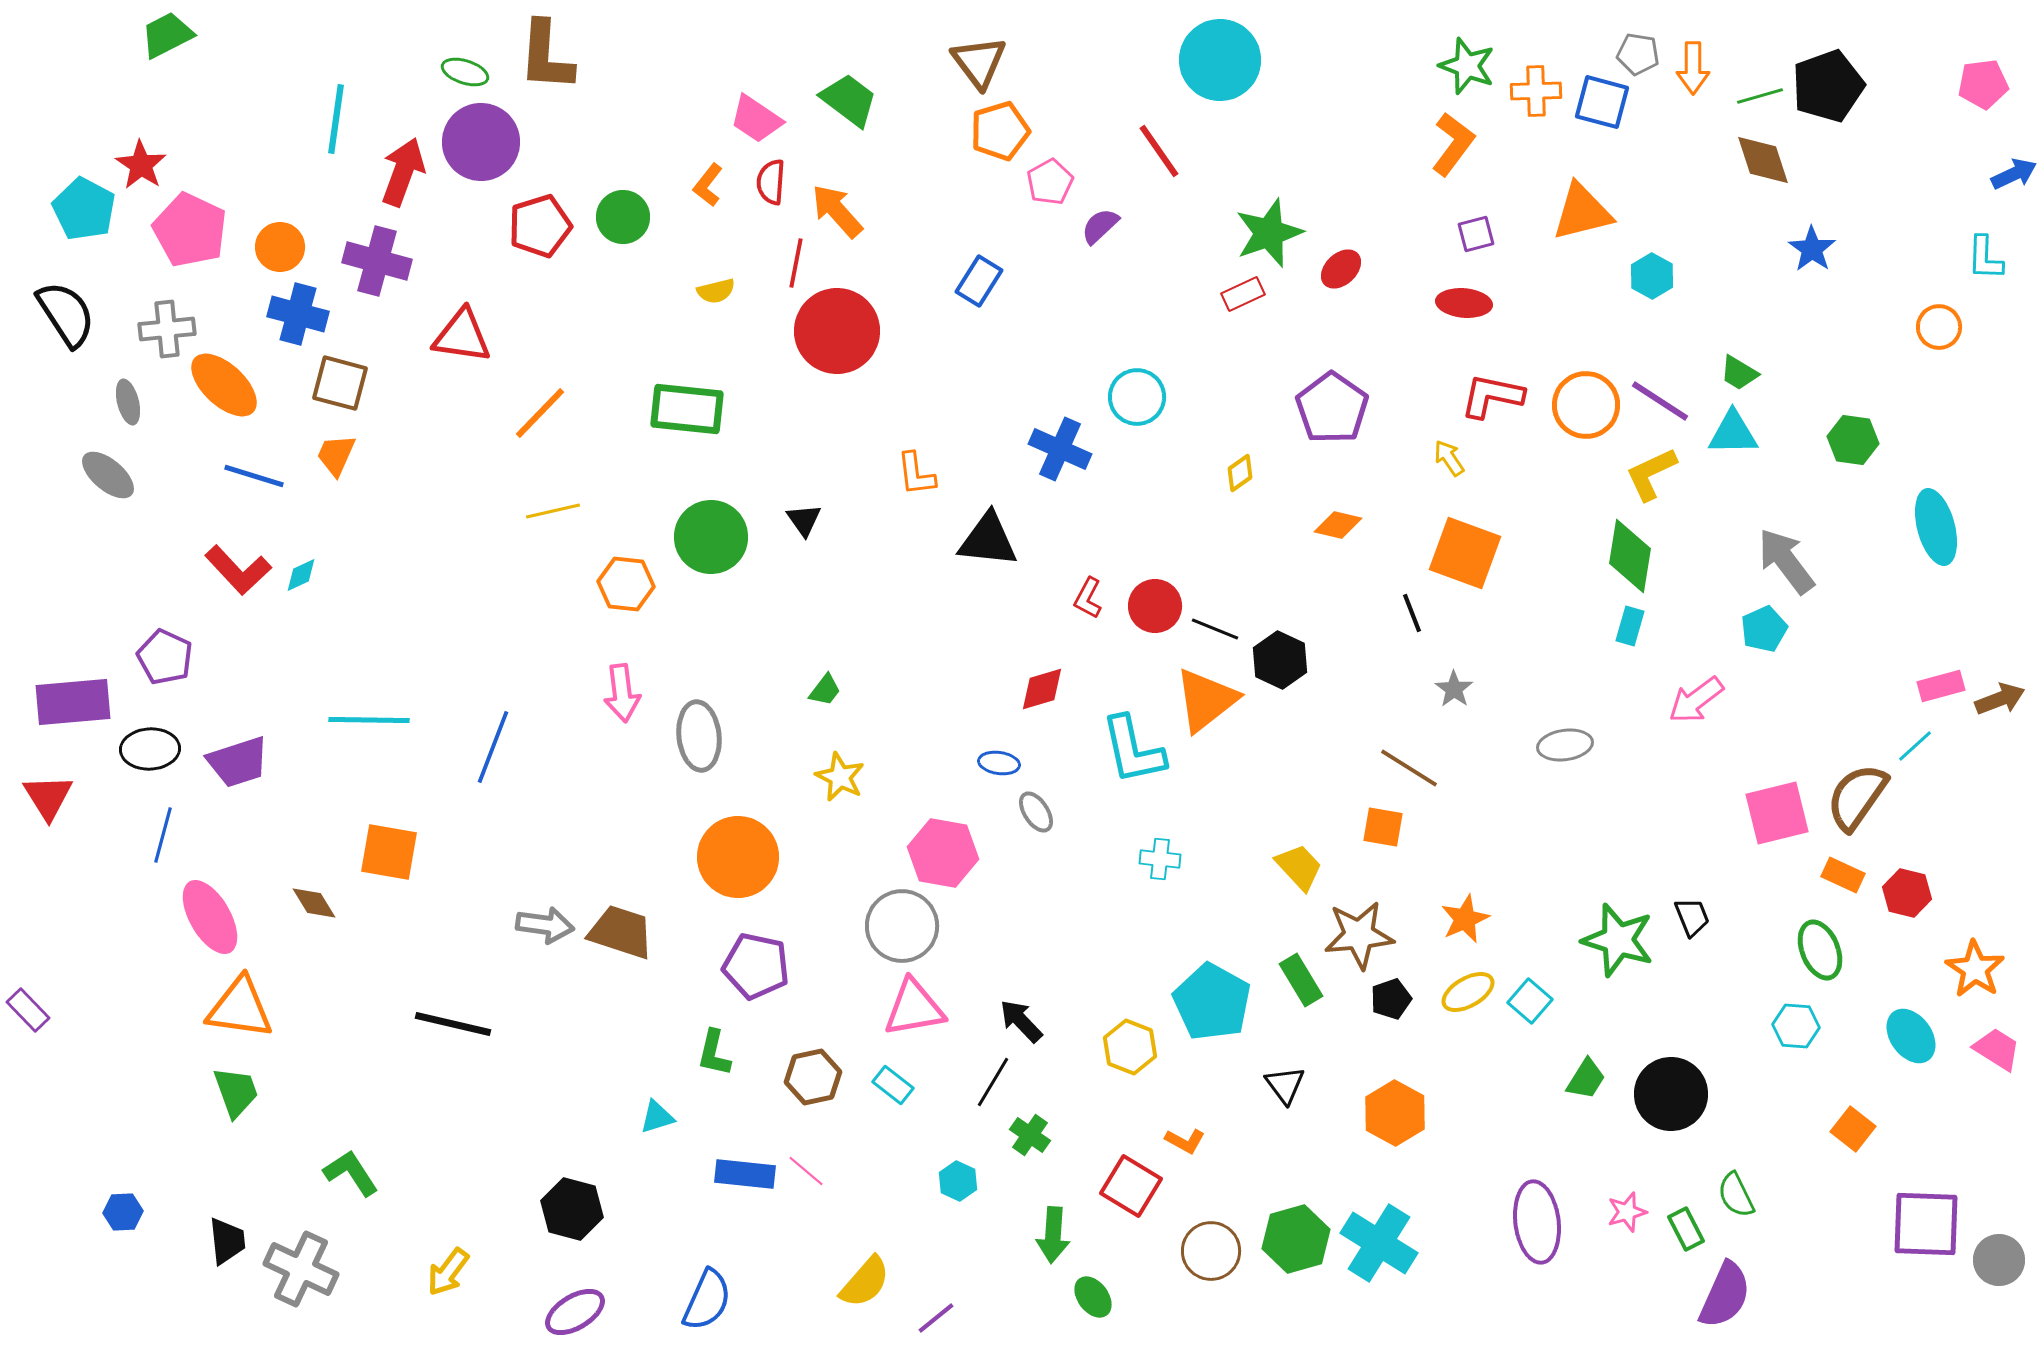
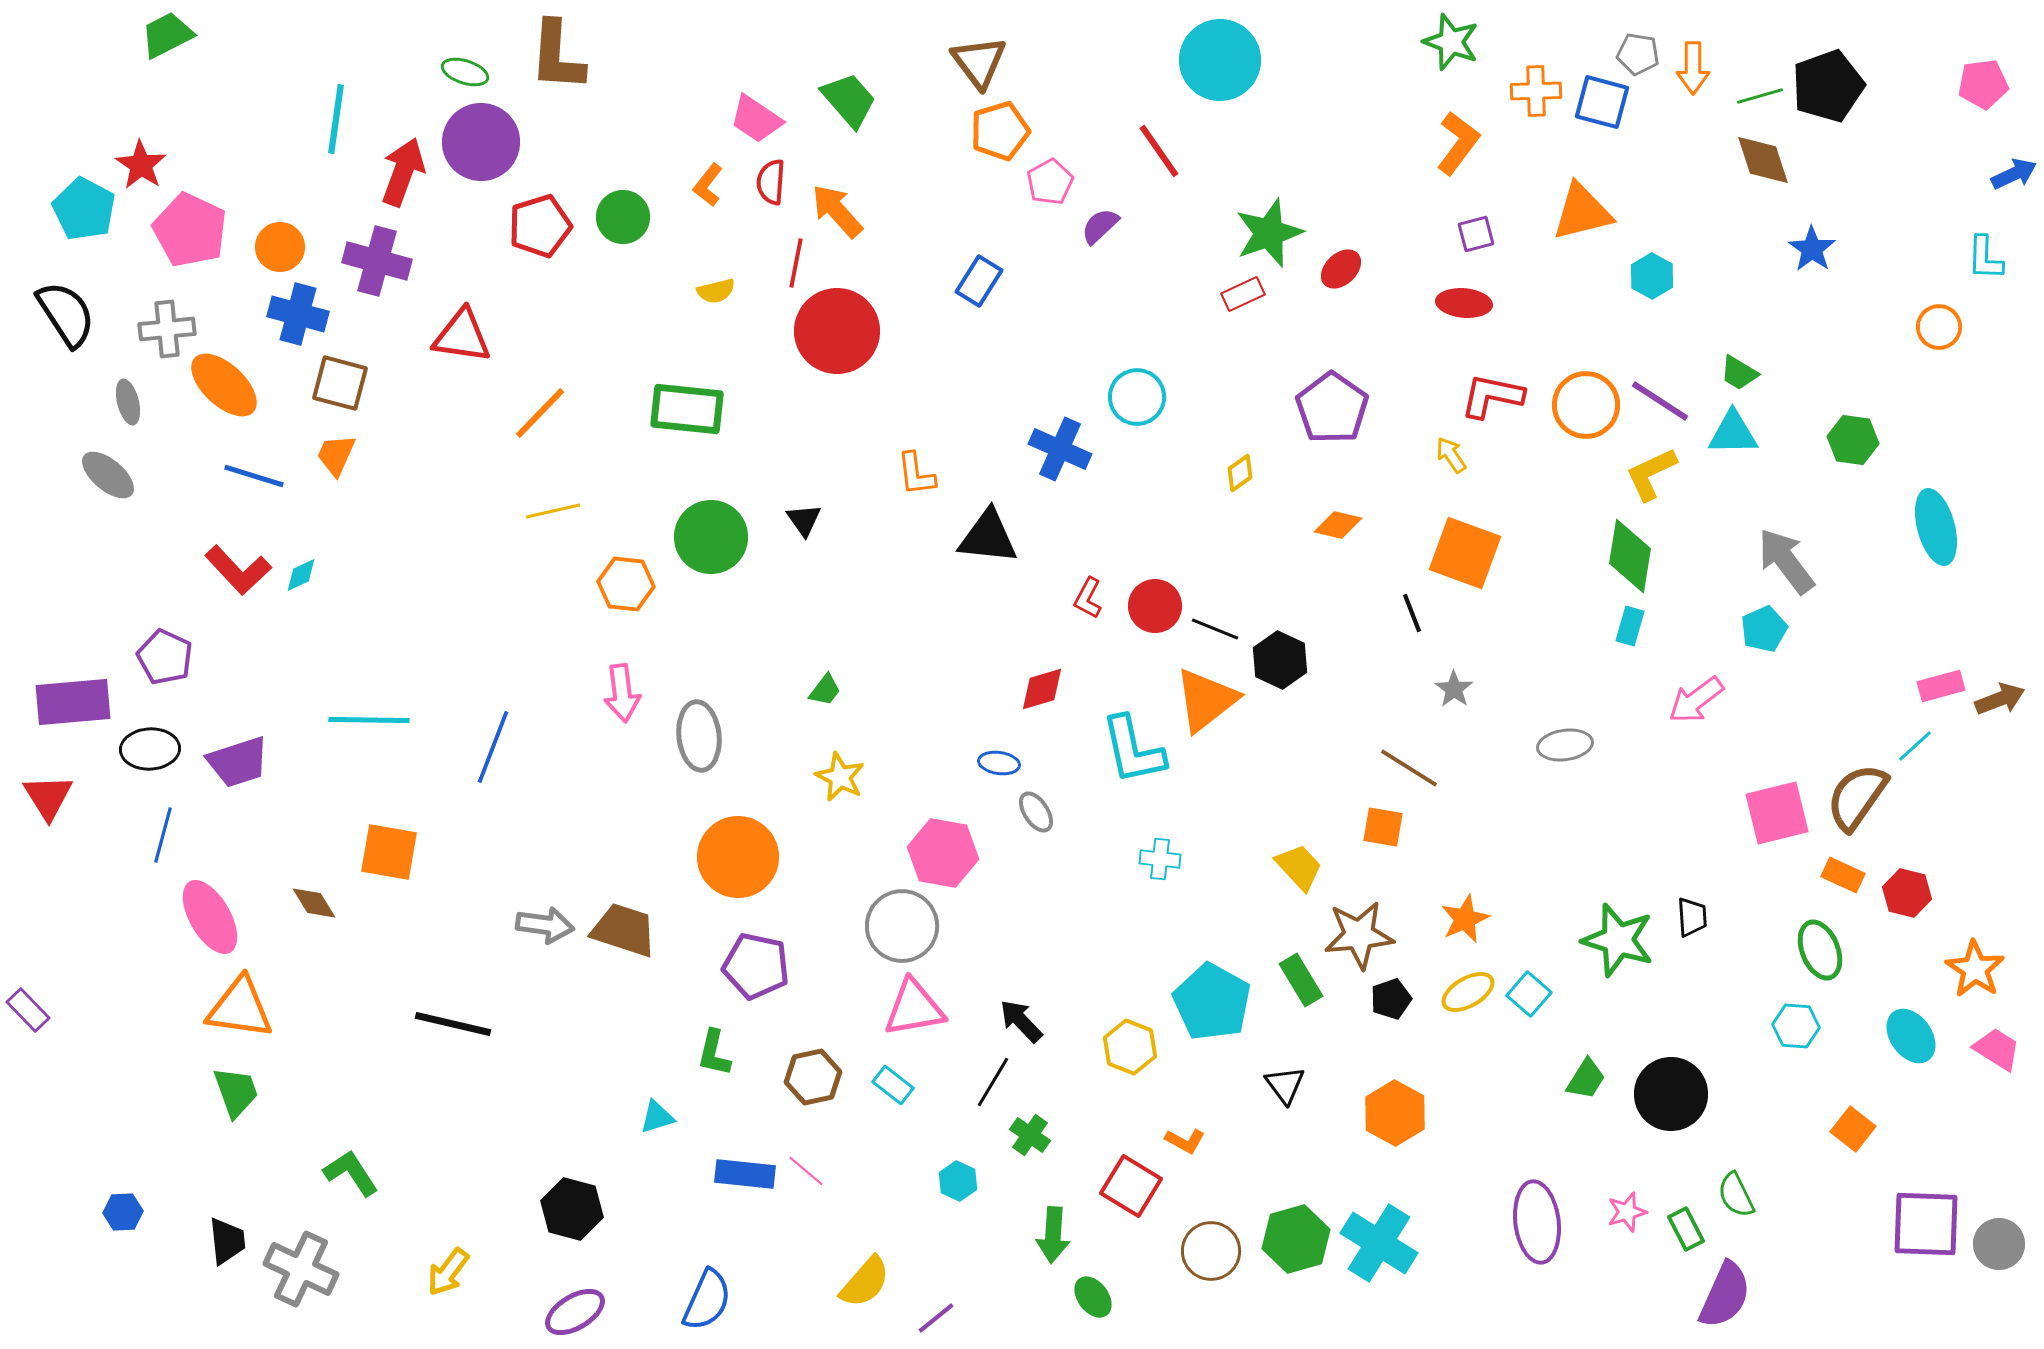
brown L-shape at (546, 56): moved 11 px right
green star at (1467, 66): moved 16 px left, 24 px up
green trapezoid at (849, 100): rotated 12 degrees clockwise
orange L-shape at (1453, 144): moved 5 px right, 1 px up
yellow arrow at (1449, 458): moved 2 px right, 3 px up
black triangle at (988, 540): moved 3 px up
black trapezoid at (1692, 917): rotated 18 degrees clockwise
brown trapezoid at (621, 932): moved 3 px right, 2 px up
cyan square at (1530, 1001): moved 1 px left, 7 px up
gray circle at (1999, 1260): moved 16 px up
